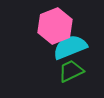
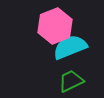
green trapezoid: moved 10 px down
